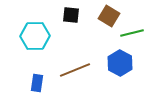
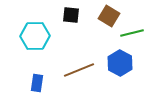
brown line: moved 4 px right
